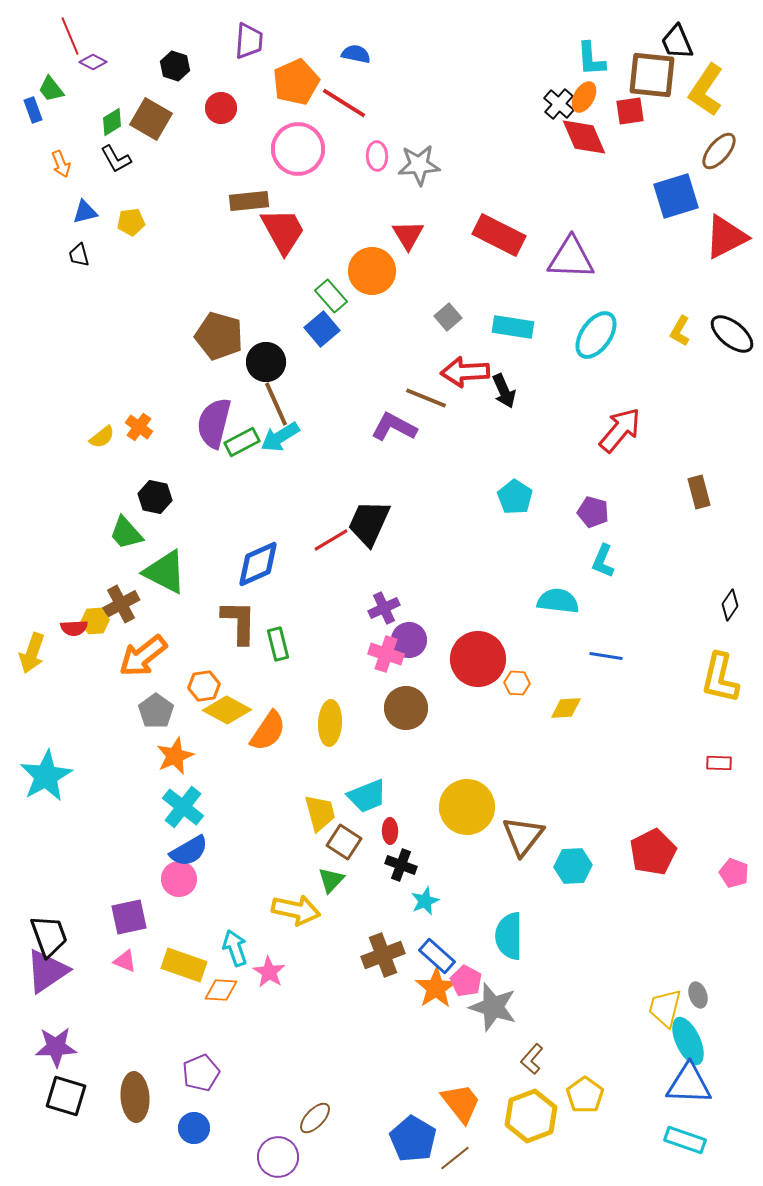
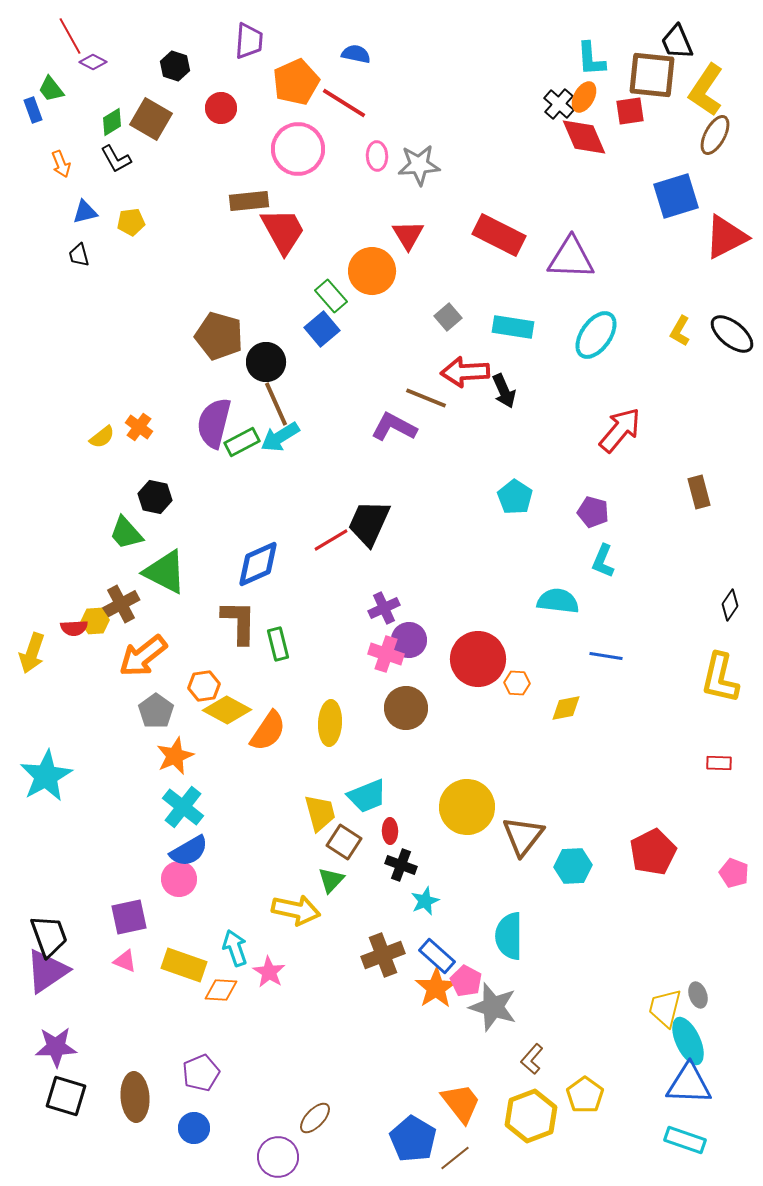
red line at (70, 36): rotated 6 degrees counterclockwise
brown ellipse at (719, 151): moved 4 px left, 16 px up; rotated 12 degrees counterclockwise
yellow diamond at (566, 708): rotated 8 degrees counterclockwise
